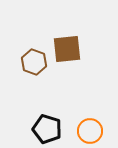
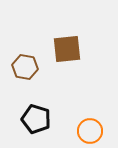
brown hexagon: moved 9 px left, 5 px down; rotated 10 degrees counterclockwise
black pentagon: moved 11 px left, 10 px up
